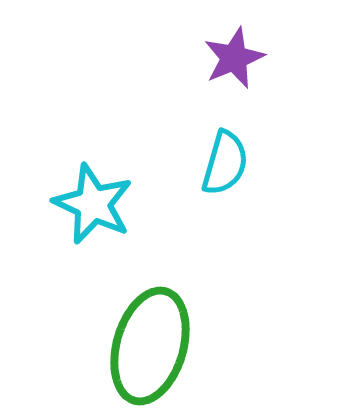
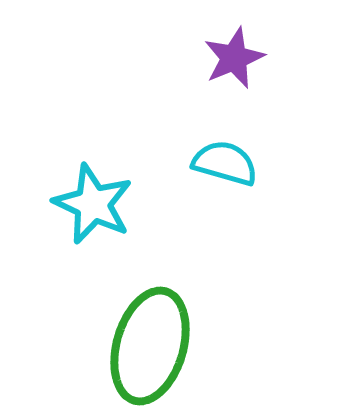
cyan semicircle: rotated 90 degrees counterclockwise
